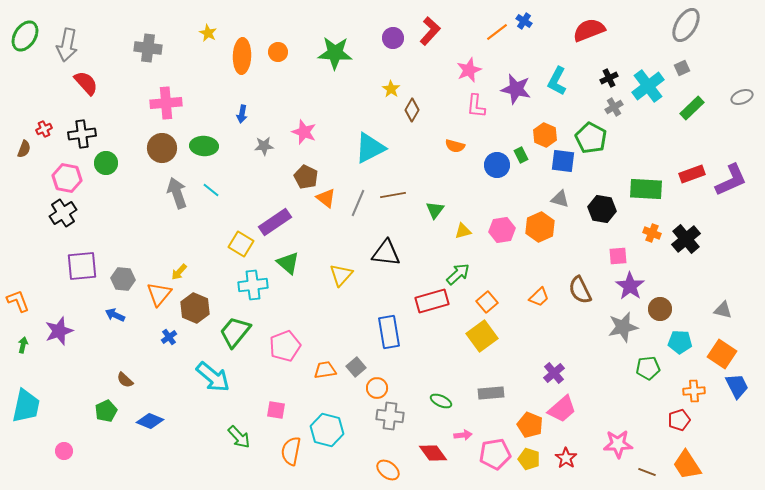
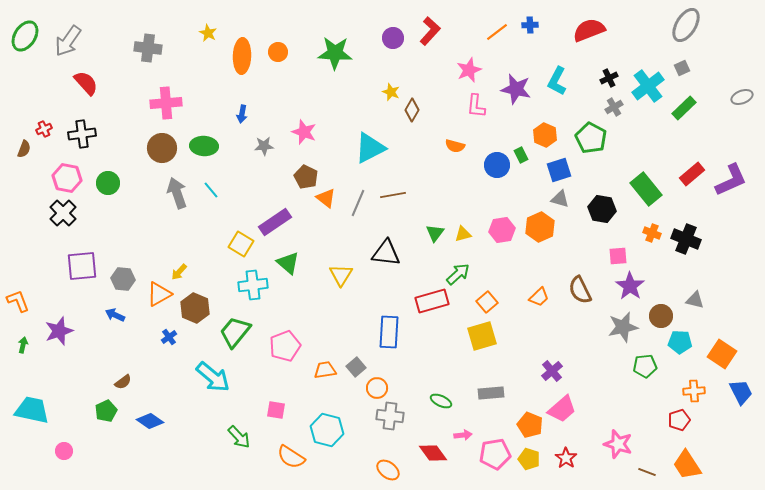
blue cross at (524, 21): moved 6 px right, 4 px down; rotated 35 degrees counterclockwise
gray arrow at (67, 45): moved 1 px right, 4 px up; rotated 24 degrees clockwise
yellow star at (391, 89): moved 3 px down; rotated 12 degrees counterclockwise
green rectangle at (692, 108): moved 8 px left
blue square at (563, 161): moved 4 px left, 9 px down; rotated 25 degrees counterclockwise
green circle at (106, 163): moved 2 px right, 20 px down
red rectangle at (692, 174): rotated 20 degrees counterclockwise
green rectangle at (646, 189): rotated 48 degrees clockwise
cyan line at (211, 190): rotated 12 degrees clockwise
green triangle at (435, 210): moved 23 px down
black cross at (63, 213): rotated 12 degrees counterclockwise
yellow triangle at (463, 231): moved 3 px down
black cross at (686, 239): rotated 28 degrees counterclockwise
yellow triangle at (341, 275): rotated 10 degrees counterclockwise
orange triangle at (159, 294): rotated 20 degrees clockwise
brown circle at (660, 309): moved 1 px right, 7 px down
gray triangle at (723, 310): moved 28 px left, 10 px up
blue rectangle at (389, 332): rotated 12 degrees clockwise
yellow square at (482, 336): rotated 20 degrees clockwise
green pentagon at (648, 368): moved 3 px left, 2 px up
purple cross at (554, 373): moved 2 px left, 2 px up
brown semicircle at (125, 380): moved 2 px left, 2 px down; rotated 78 degrees counterclockwise
blue trapezoid at (737, 386): moved 4 px right, 6 px down
cyan trapezoid at (26, 406): moved 6 px right, 4 px down; rotated 90 degrees counterclockwise
blue diamond at (150, 421): rotated 12 degrees clockwise
pink star at (618, 444): rotated 20 degrees clockwise
orange semicircle at (291, 451): moved 6 px down; rotated 68 degrees counterclockwise
